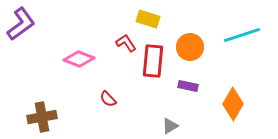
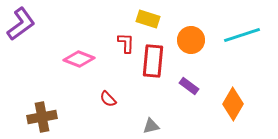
red L-shape: rotated 35 degrees clockwise
orange circle: moved 1 px right, 7 px up
purple rectangle: moved 1 px right; rotated 24 degrees clockwise
gray triangle: moved 19 px left; rotated 18 degrees clockwise
